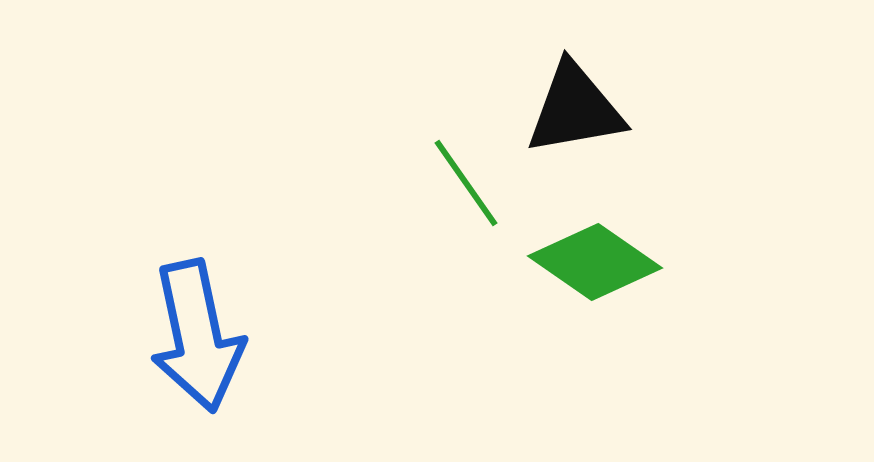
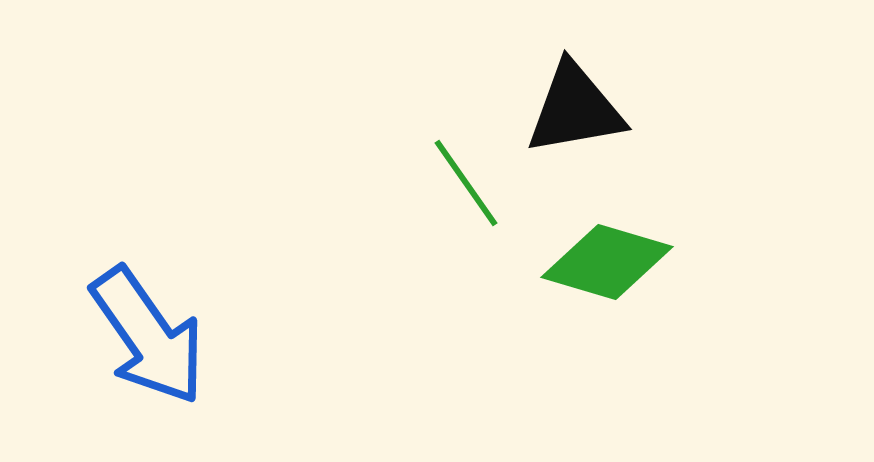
green diamond: moved 12 px right; rotated 18 degrees counterclockwise
blue arrow: moved 49 px left; rotated 23 degrees counterclockwise
